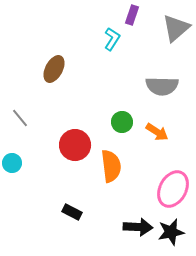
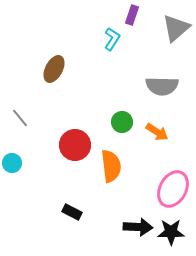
black star: rotated 12 degrees clockwise
